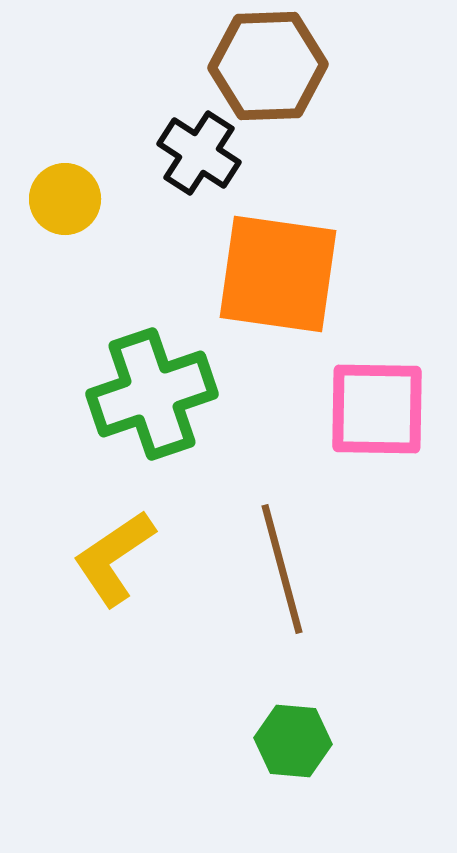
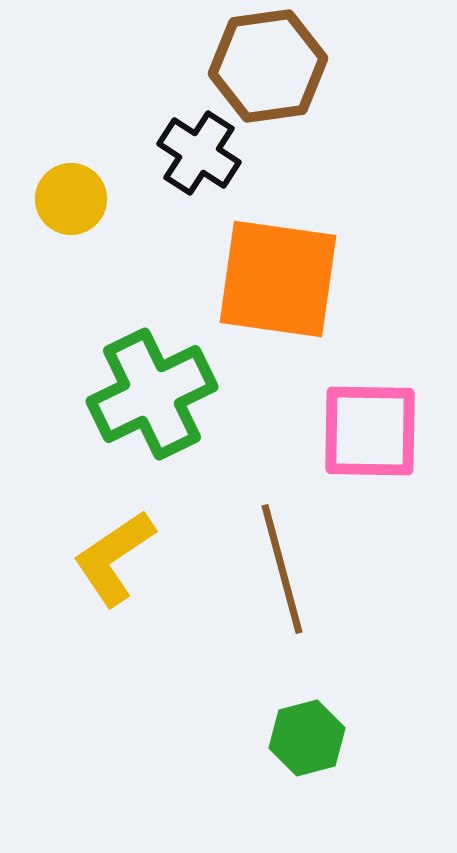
brown hexagon: rotated 6 degrees counterclockwise
yellow circle: moved 6 px right
orange square: moved 5 px down
green cross: rotated 7 degrees counterclockwise
pink square: moved 7 px left, 22 px down
green hexagon: moved 14 px right, 3 px up; rotated 20 degrees counterclockwise
